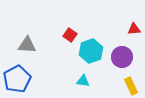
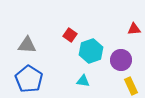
purple circle: moved 1 px left, 3 px down
blue pentagon: moved 12 px right; rotated 12 degrees counterclockwise
